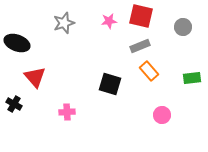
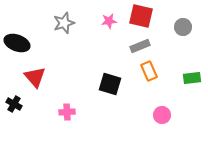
orange rectangle: rotated 18 degrees clockwise
